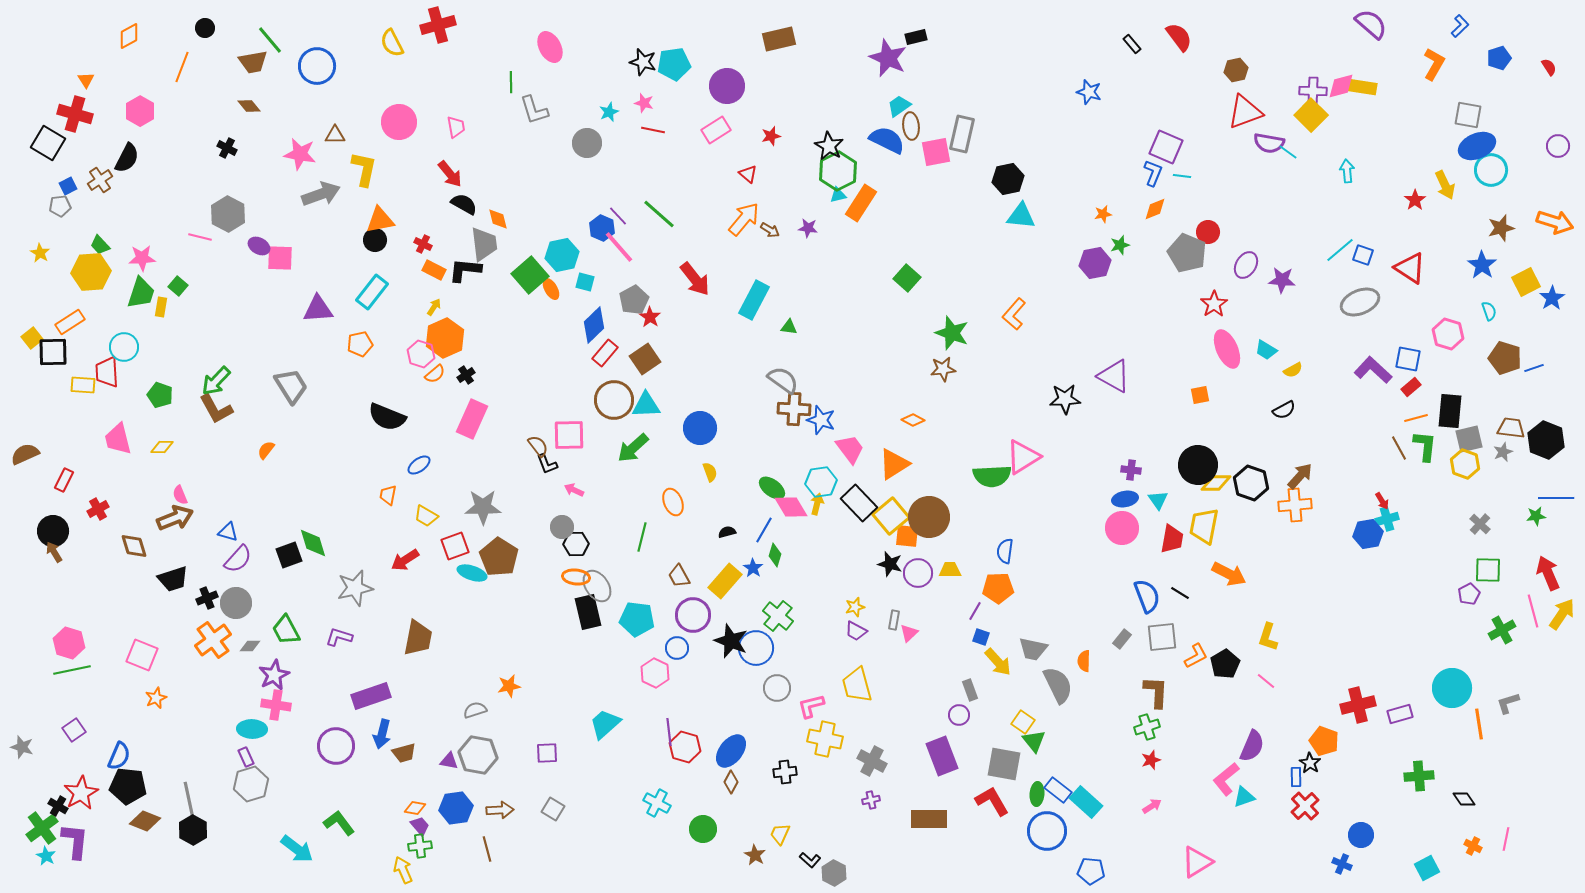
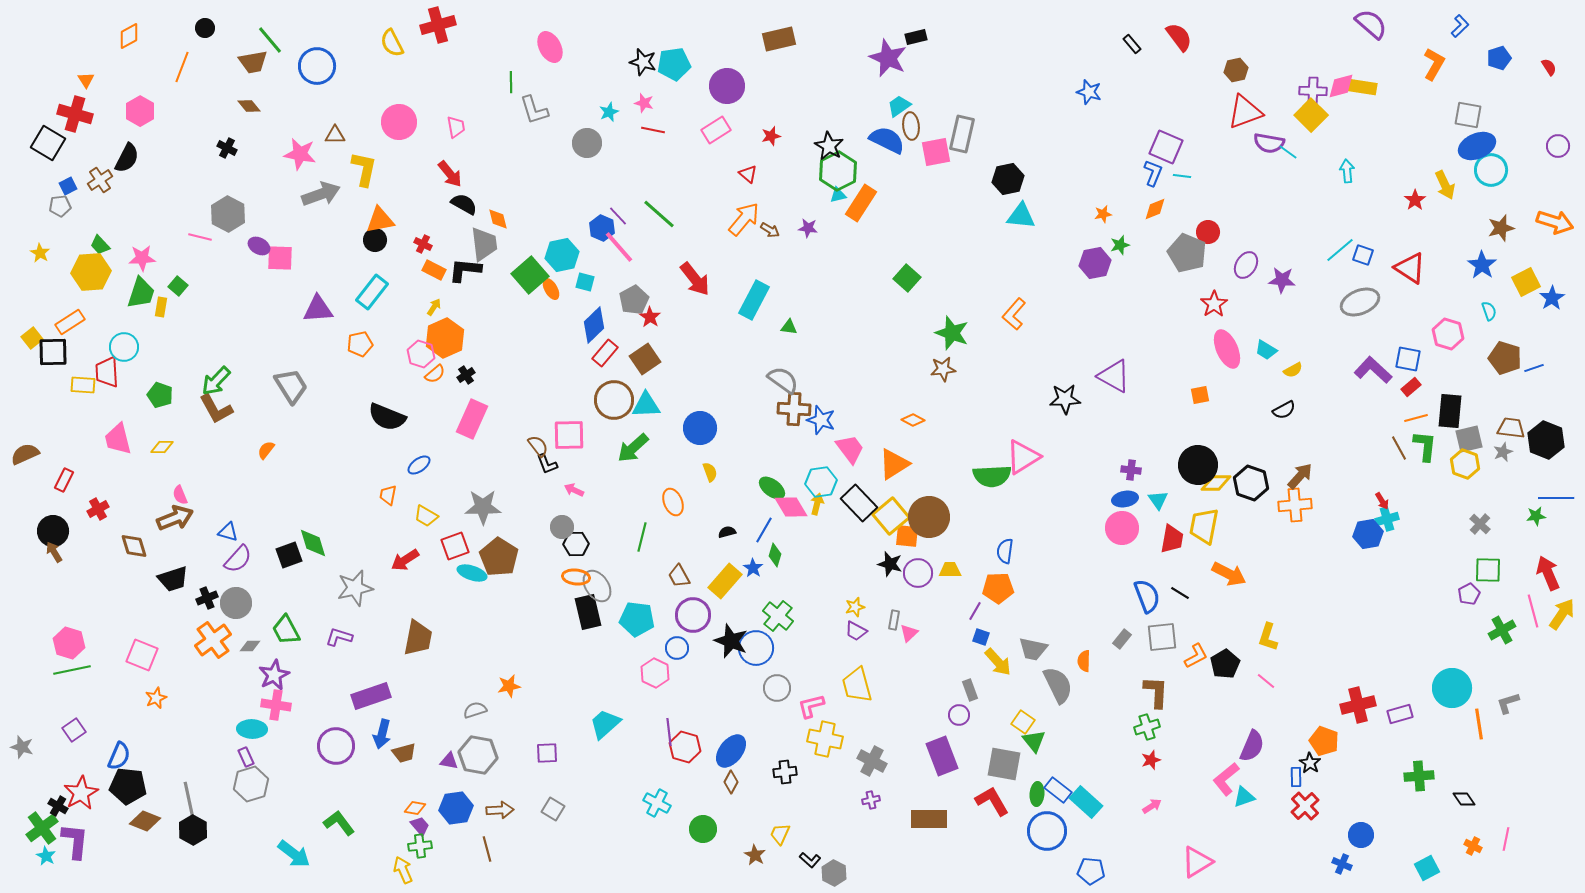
cyan arrow at (297, 849): moved 3 px left, 5 px down
